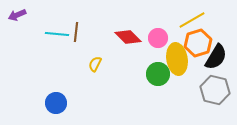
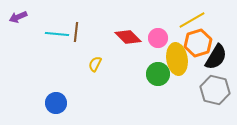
purple arrow: moved 1 px right, 2 px down
